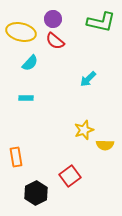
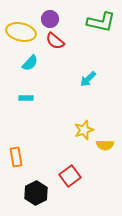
purple circle: moved 3 px left
